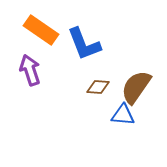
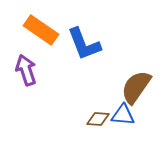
purple arrow: moved 4 px left
brown diamond: moved 32 px down
